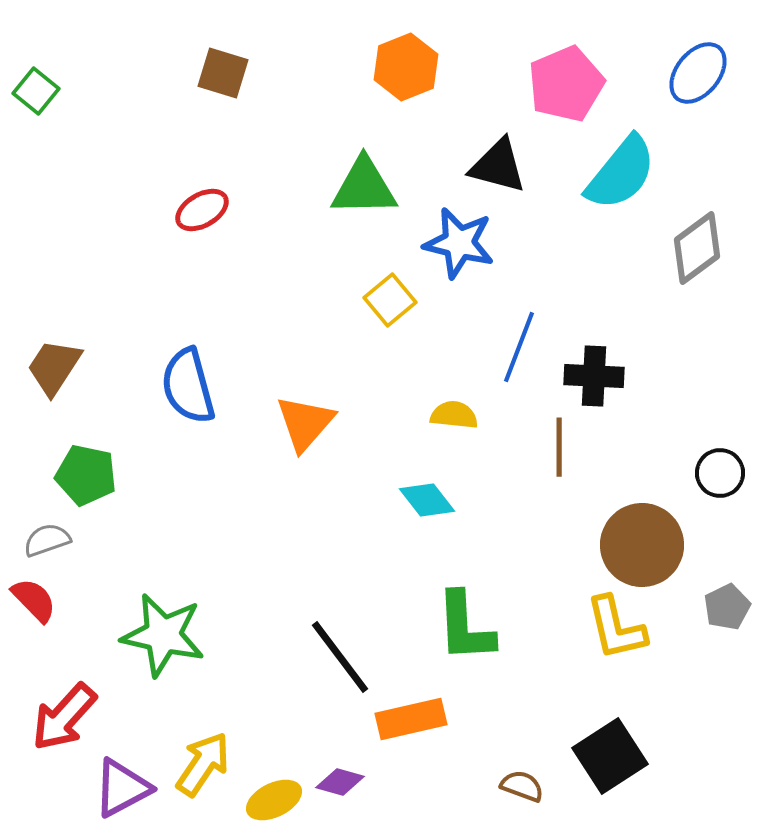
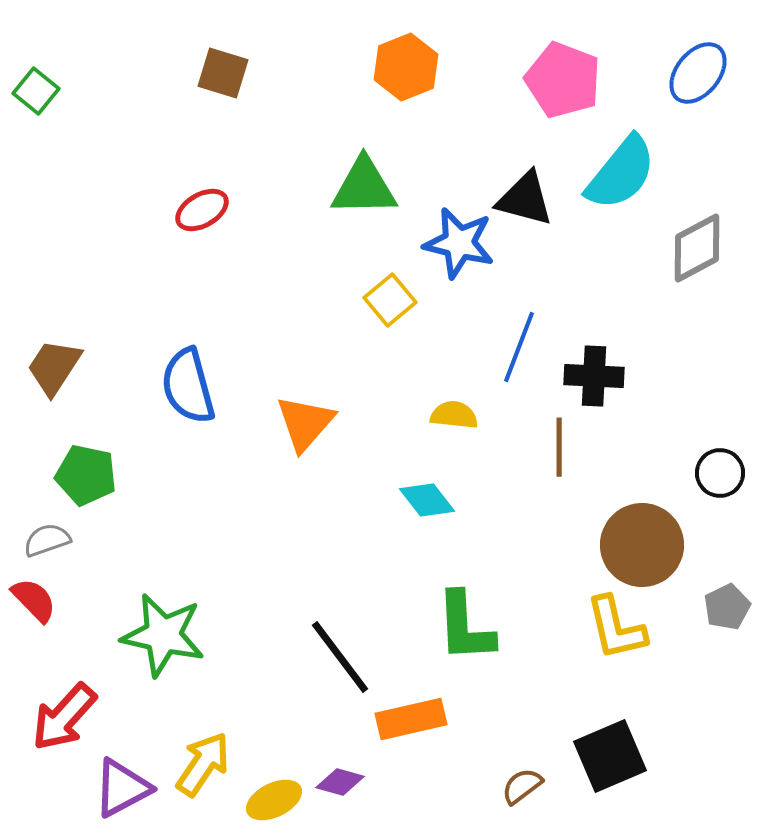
pink pentagon: moved 3 px left, 4 px up; rotated 28 degrees counterclockwise
black triangle: moved 27 px right, 33 px down
gray diamond: rotated 8 degrees clockwise
black square: rotated 10 degrees clockwise
brown semicircle: rotated 57 degrees counterclockwise
